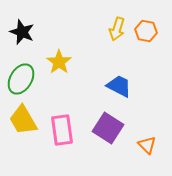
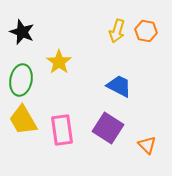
yellow arrow: moved 2 px down
green ellipse: moved 1 px down; rotated 20 degrees counterclockwise
